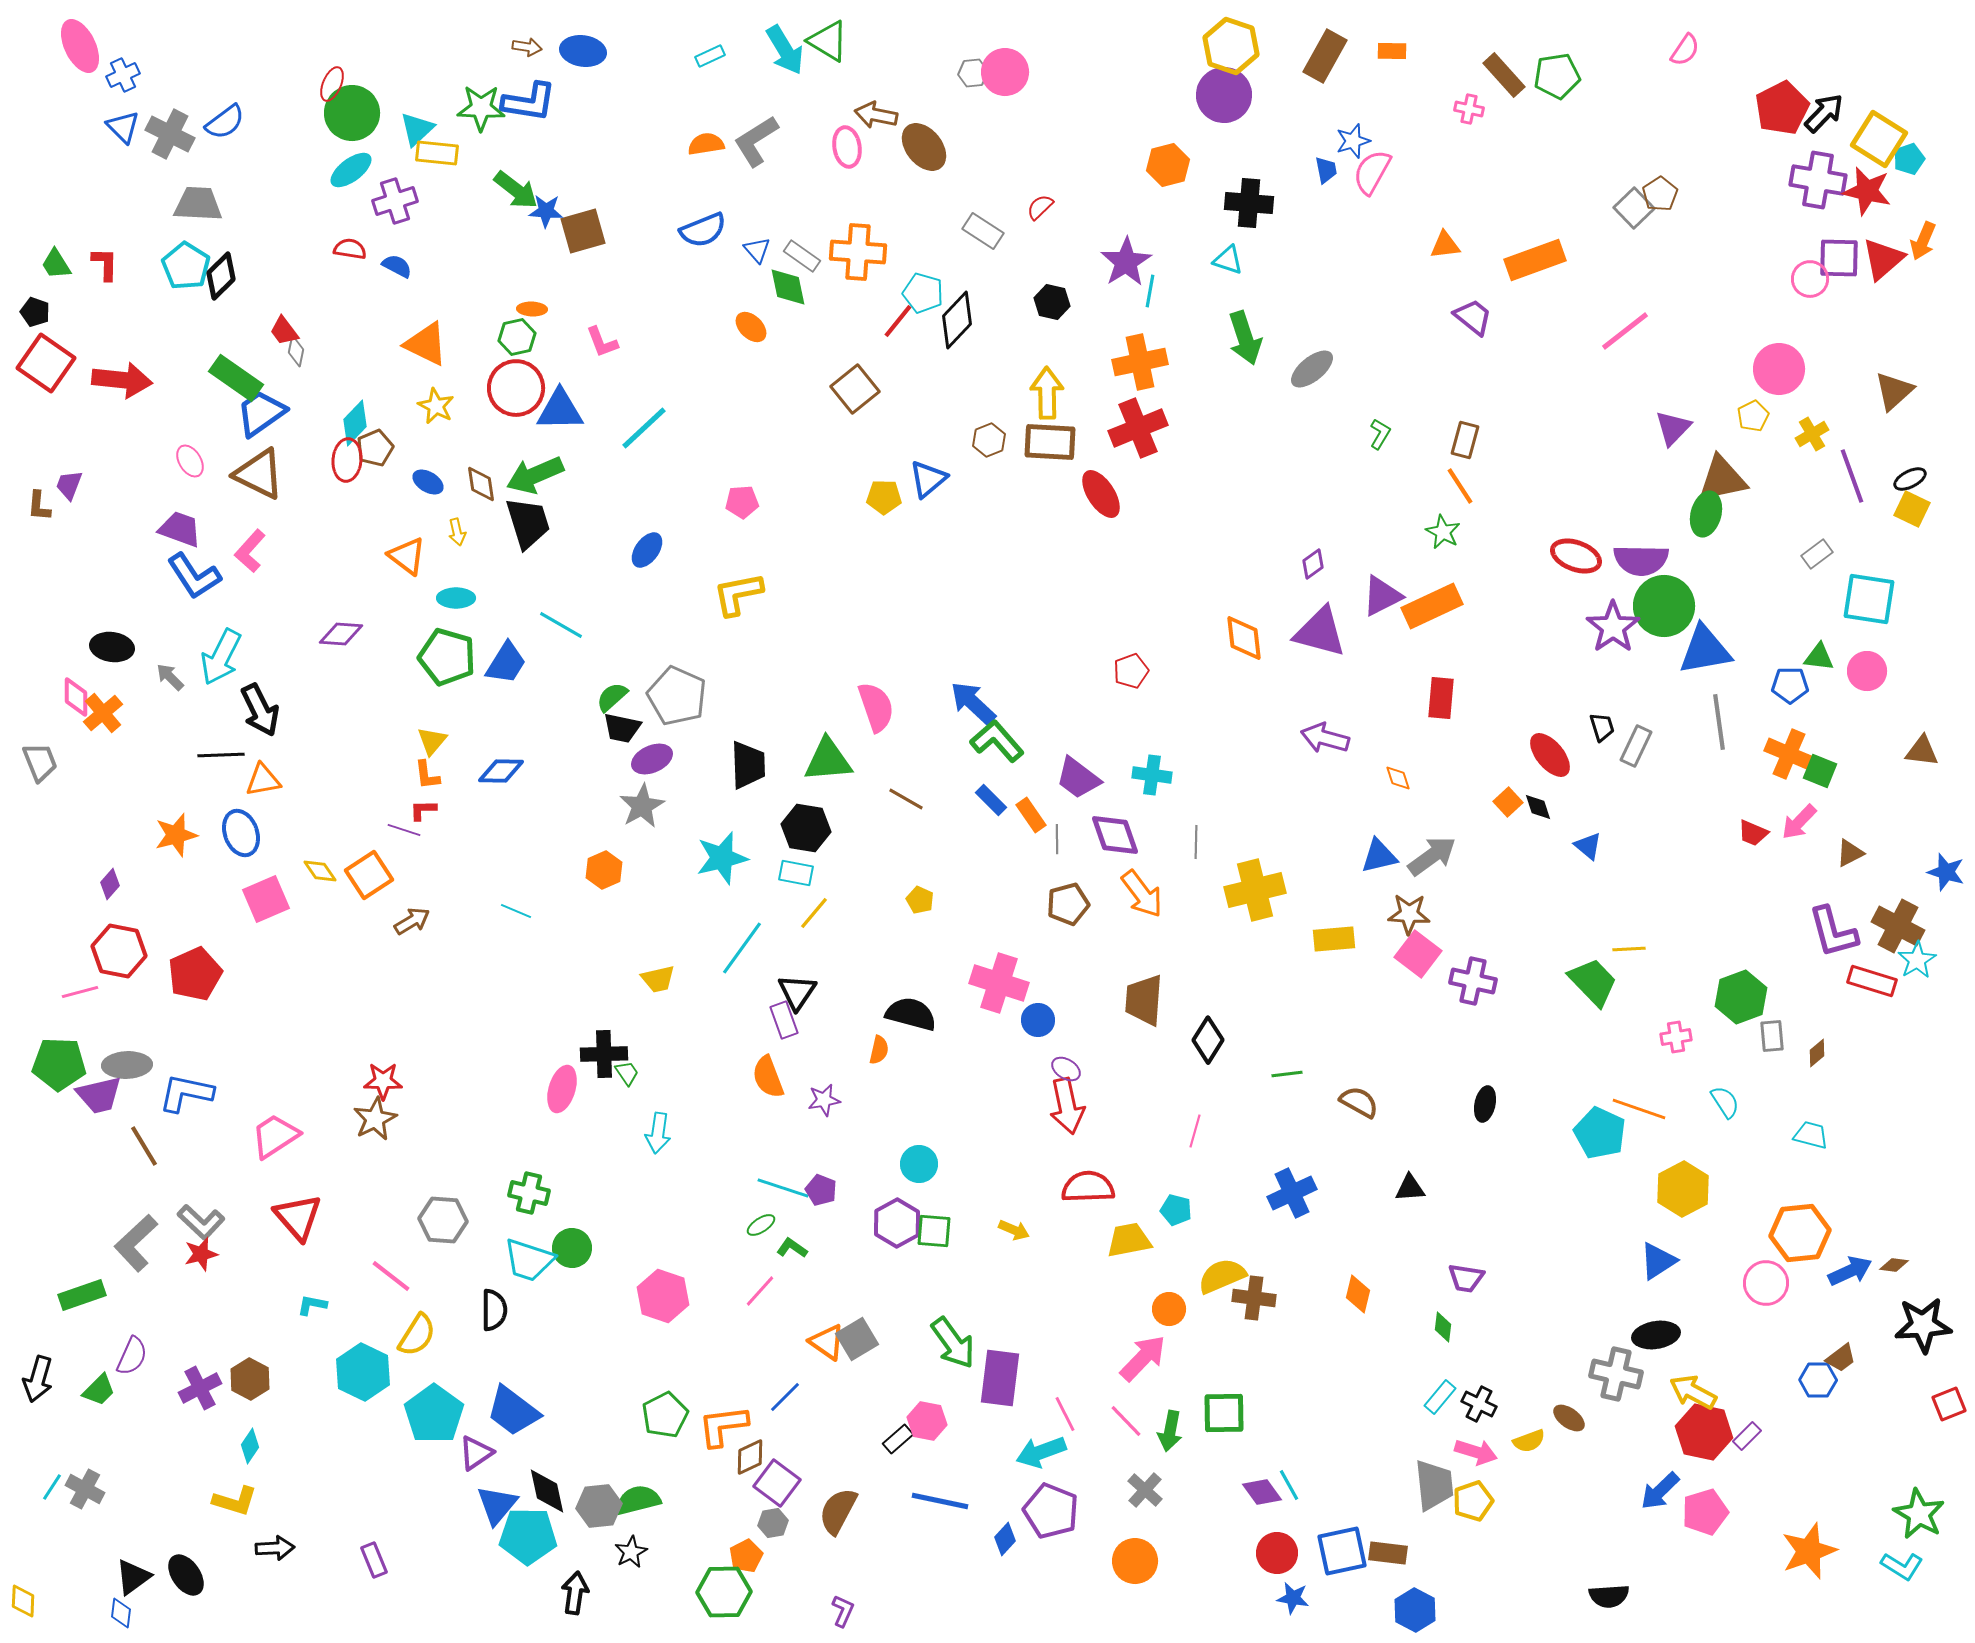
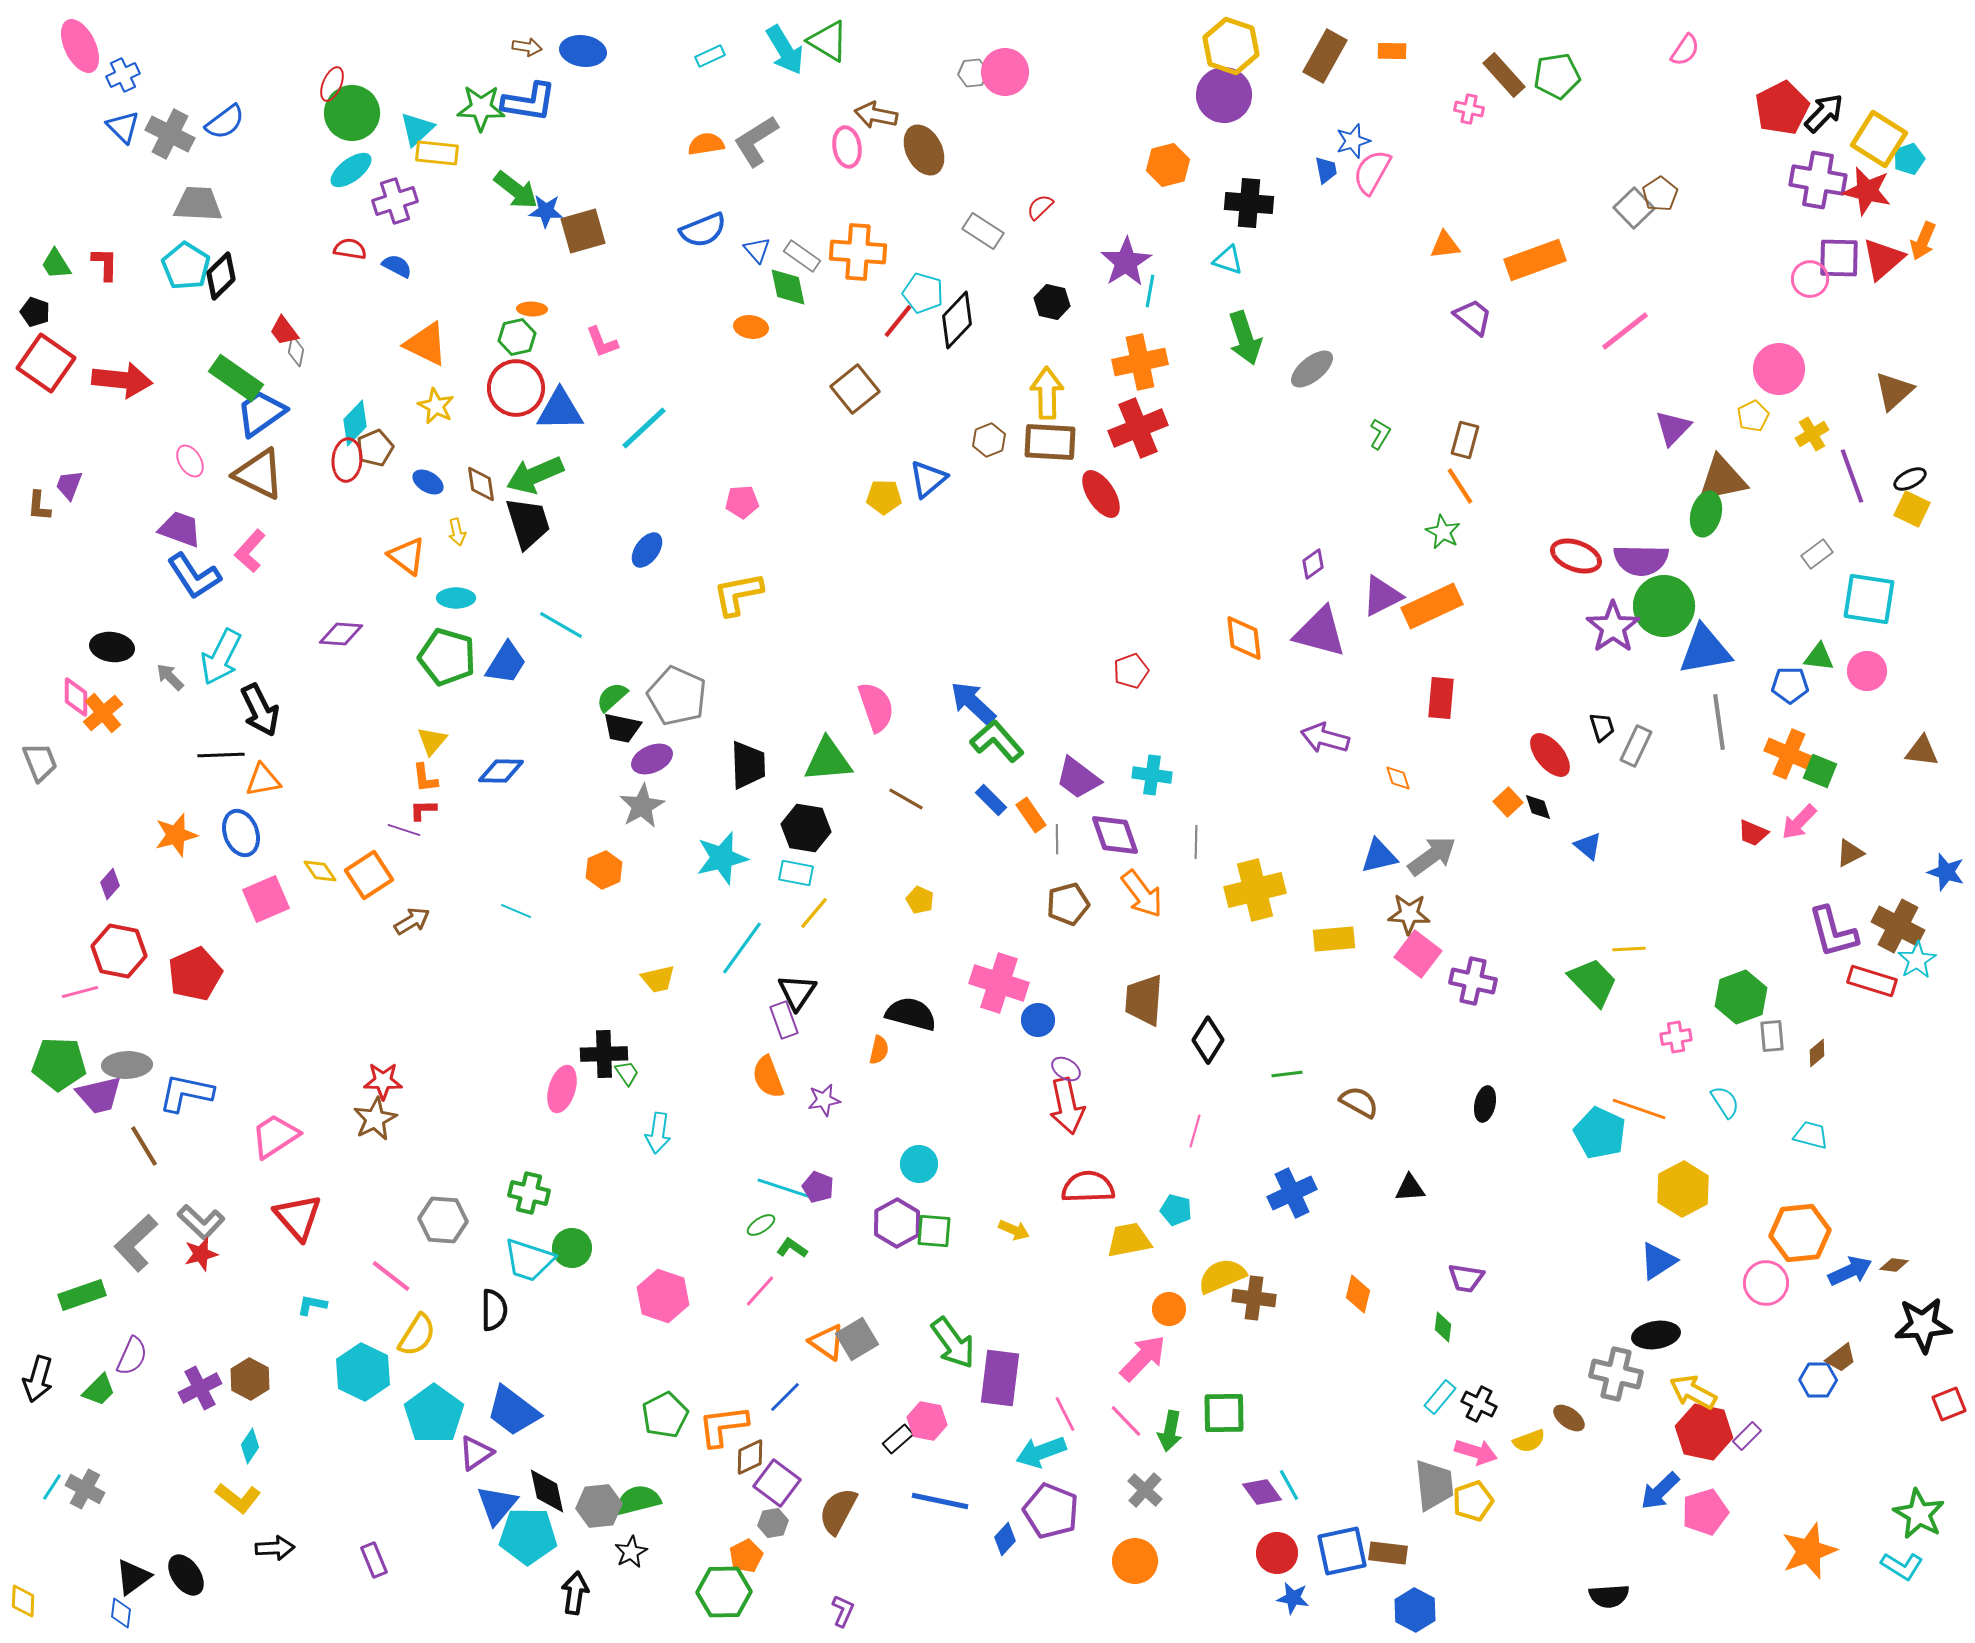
brown ellipse at (924, 147): moved 3 px down; rotated 12 degrees clockwise
orange ellipse at (751, 327): rotated 36 degrees counterclockwise
orange L-shape at (427, 775): moved 2 px left, 3 px down
purple pentagon at (821, 1190): moved 3 px left, 3 px up
yellow L-shape at (235, 1501): moved 3 px right, 3 px up; rotated 21 degrees clockwise
